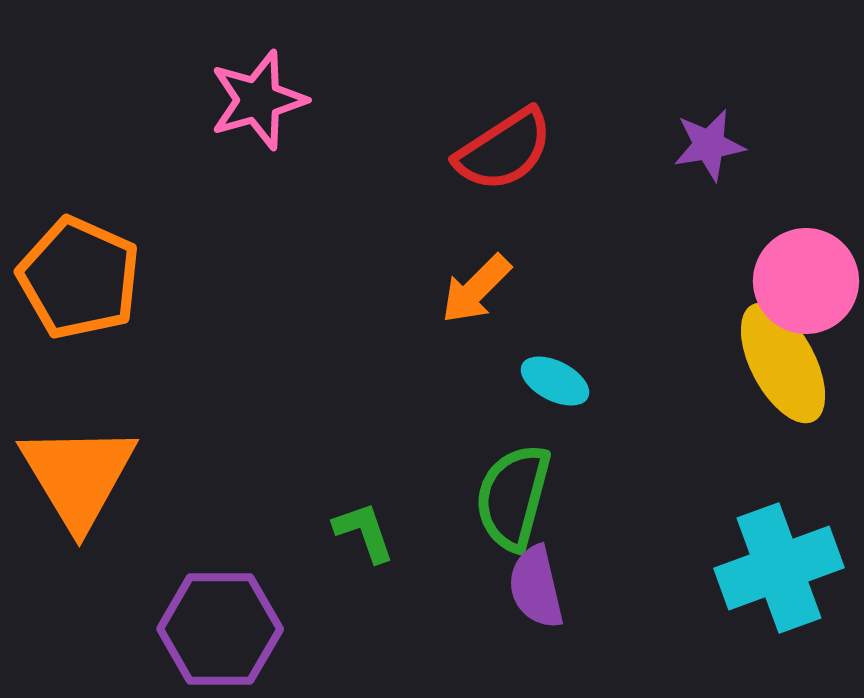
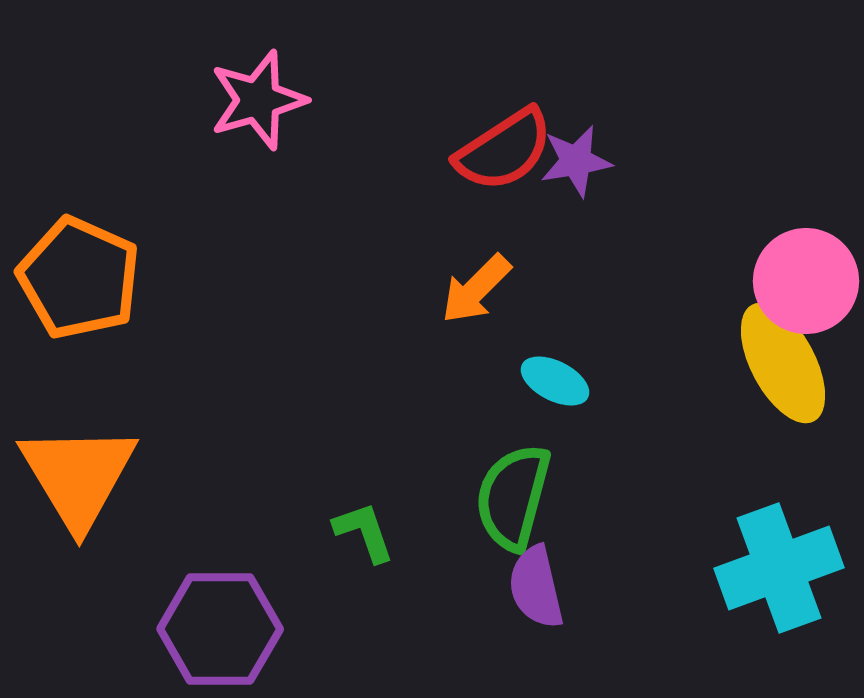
purple star: moved 133 px left, 16 px down
